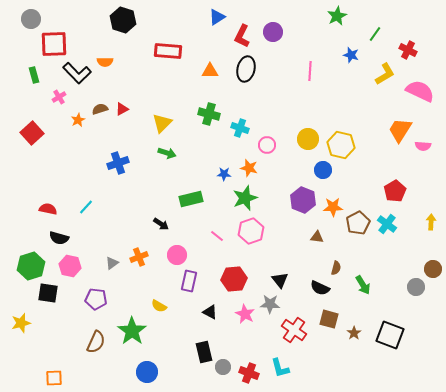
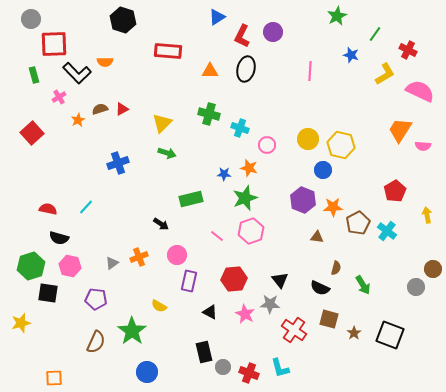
yellow arrow at (431, 222): moved 4 px left, 7 px up; rotated 14 degrees counterclockwise
cyan cross at (387, 224): moved 7 px down
